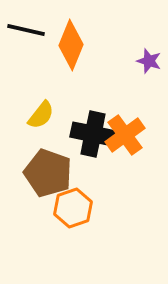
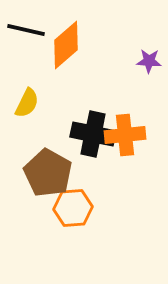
orange diamond: moved 5 px left; rotated 27 degrees clockwise
purple star: rotated 15 degrees counterclockwise
yellow semicircle: moved 14 px left, 12 px up; rotated 12 degrees counterclockwise
orange cross: rotated 30 degrees clockwise
brown pentagon: rotated 9 degrees clockwise
orange hexagon: rotated 15 degrees clockwise
